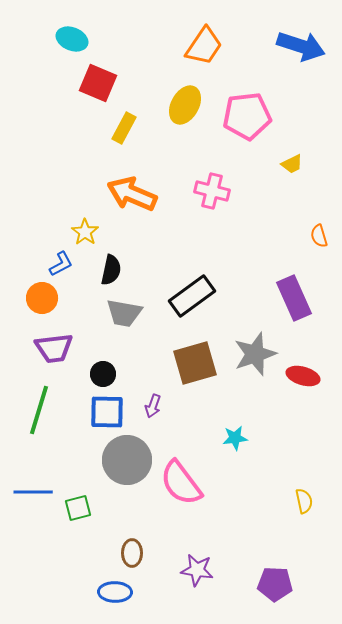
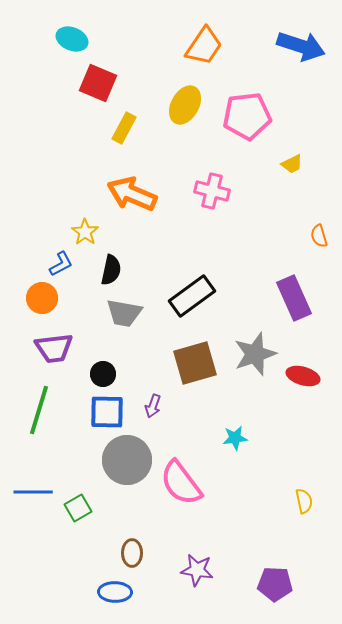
green square: rotated 16 degrees counterclockwise
